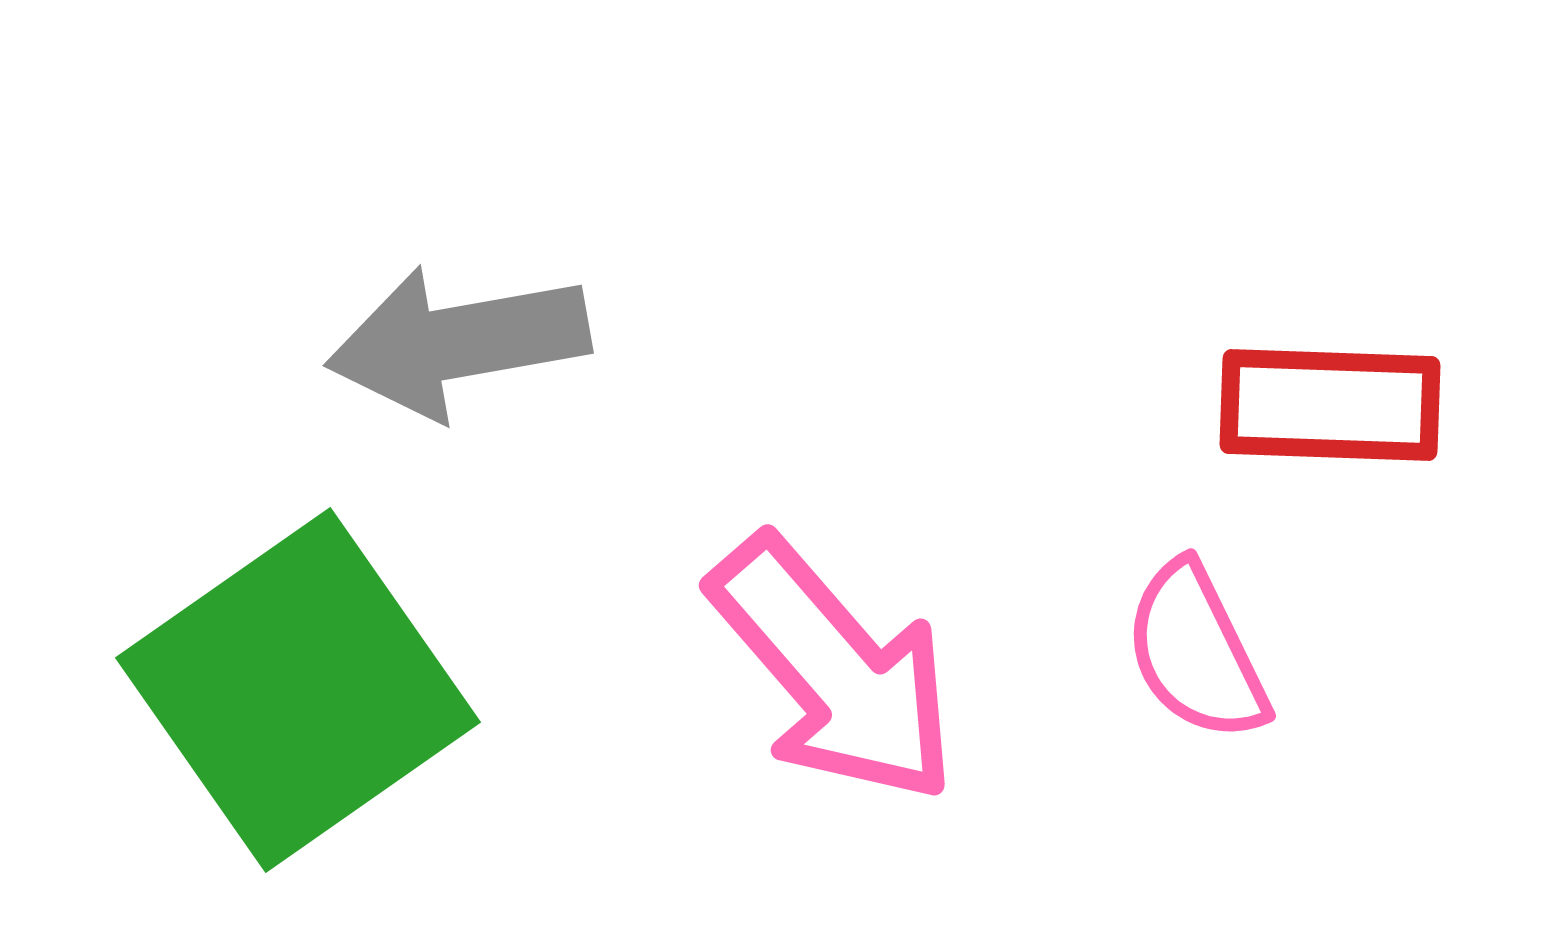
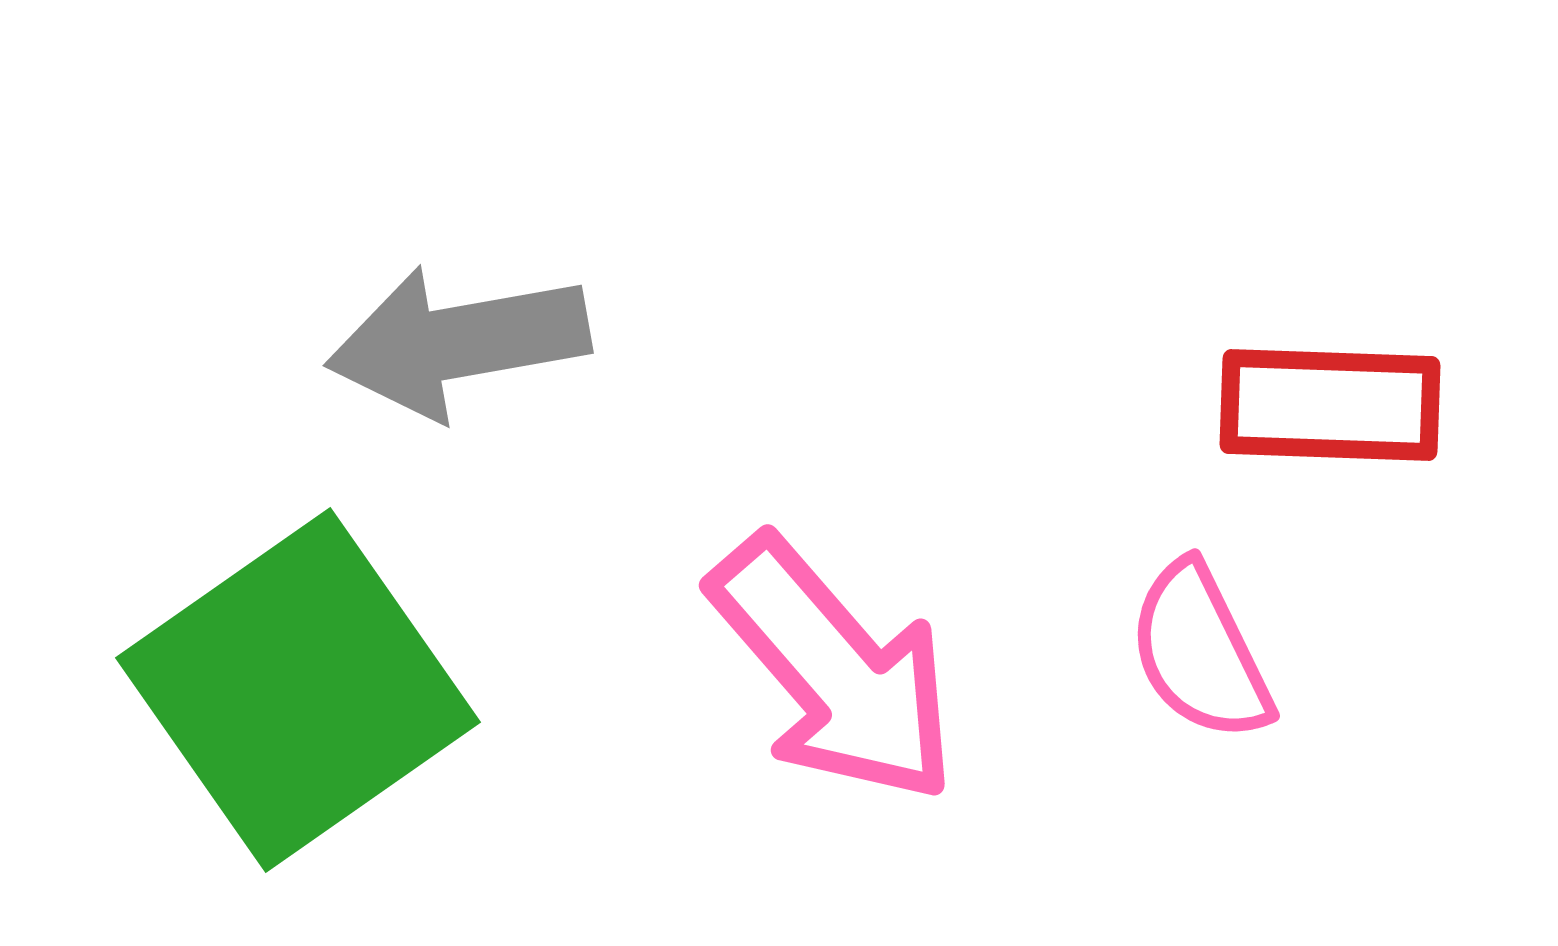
pink semicircle: moved 4 px right
